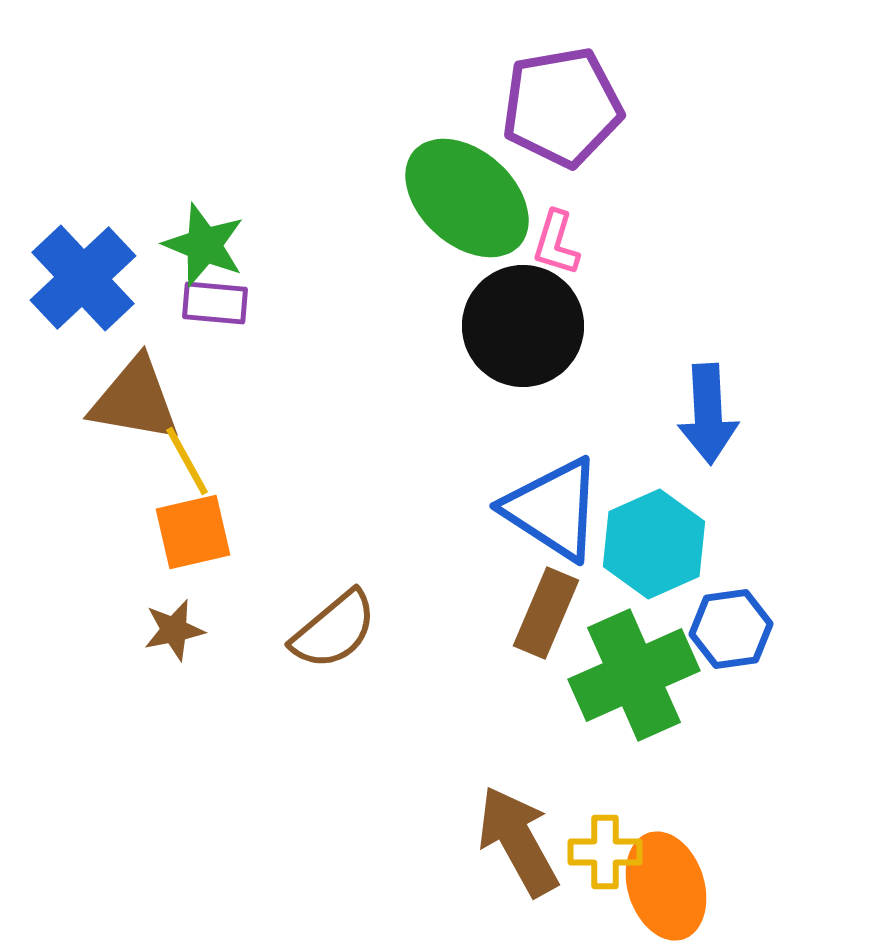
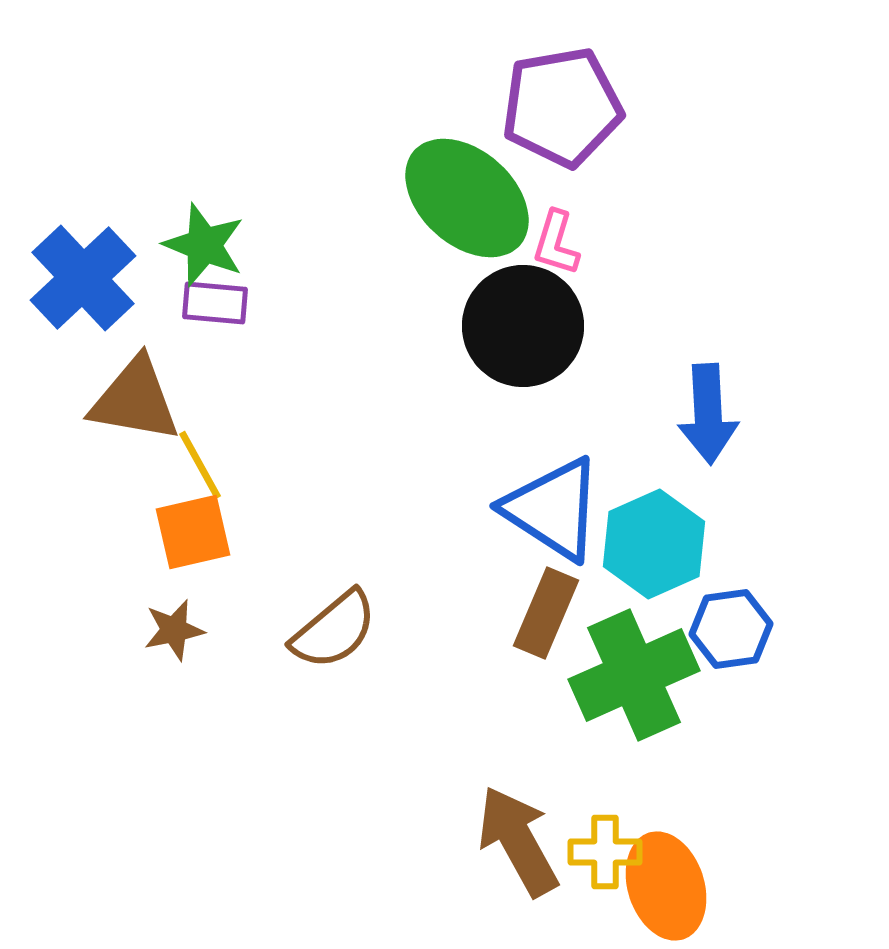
yellow line: moved 13 px right, 4 px down
